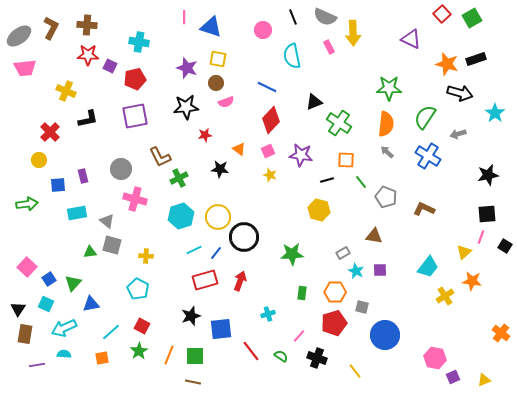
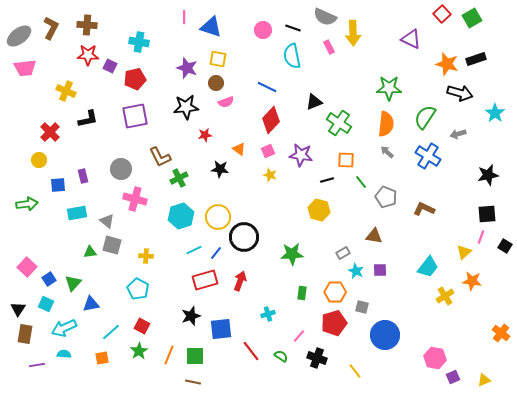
black line at (293, 17): moved 11 px down; rotated 49 degrees counterclockwise
